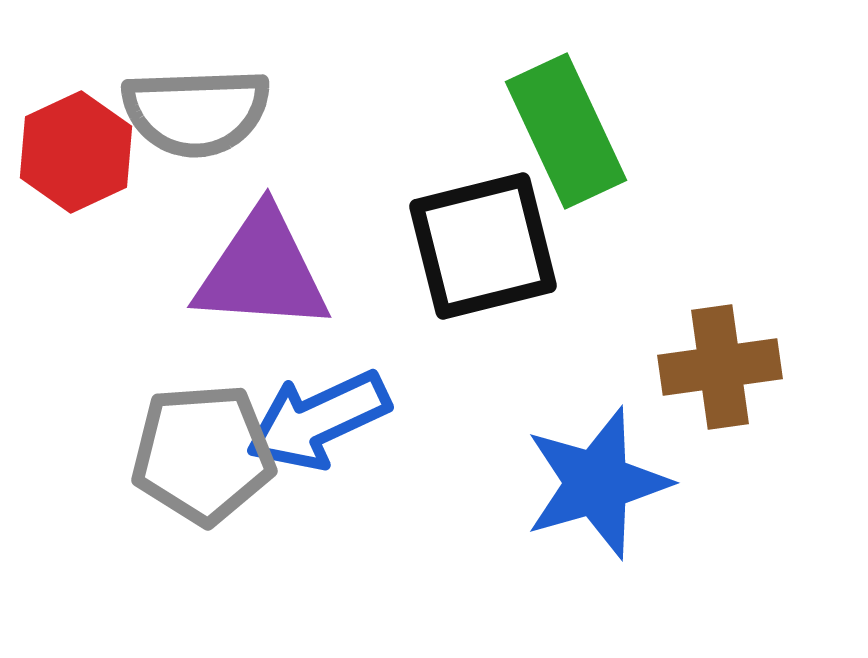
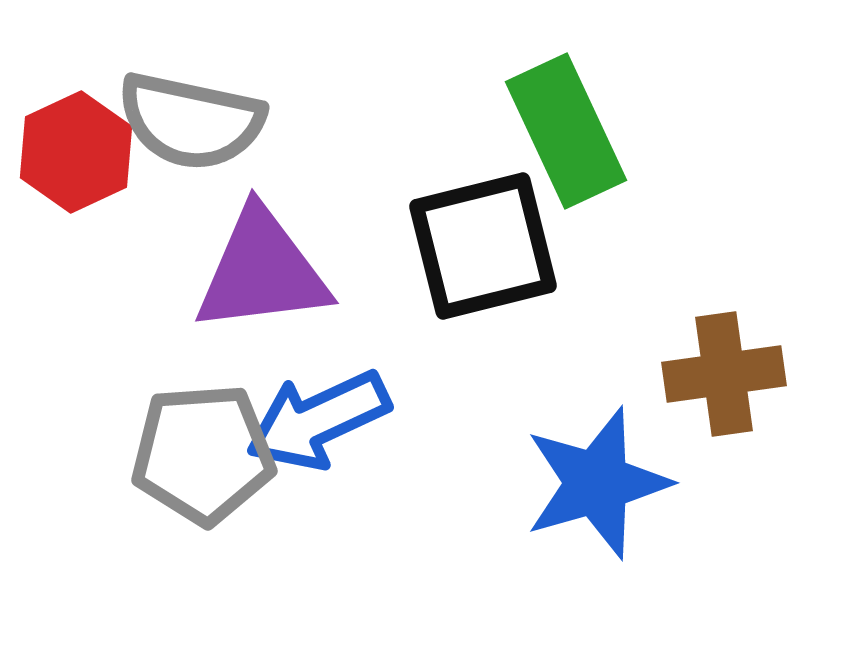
gray semicircle: moved 5 px left, 9 px down; rotated 14 degrees clockwise
purple triangle: rotated 11 degrees counterclockwise
brown cross: moved 4 px right, 7 px down
